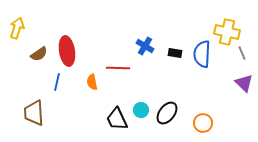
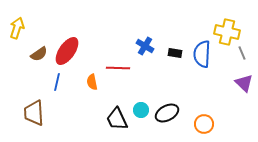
red ellipse: rotated 44 degrees clockwise
black ellipse: rotated 25 degrees clockwise
orange circle: moved 1 px right, 1 px down
